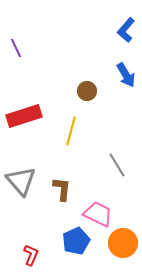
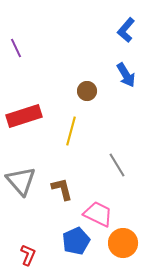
brown L-shape: rotated 20 degrees counterclockwise
red L-shape: moved 3 px left
